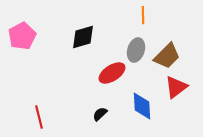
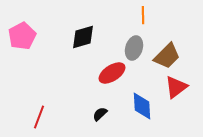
gray ellipse: moved 2 px left, 2 px up
red line: rotated 35 degrees clockwise
